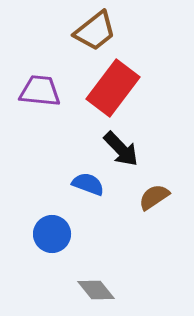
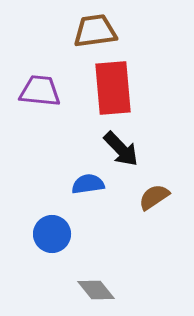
brown trapezoid: rotated 150 degrees counterclockwise
red rectangle: rotated 42 degrees counterclockwise
blue semicircle: rotated 28 degrees counterclockwise
